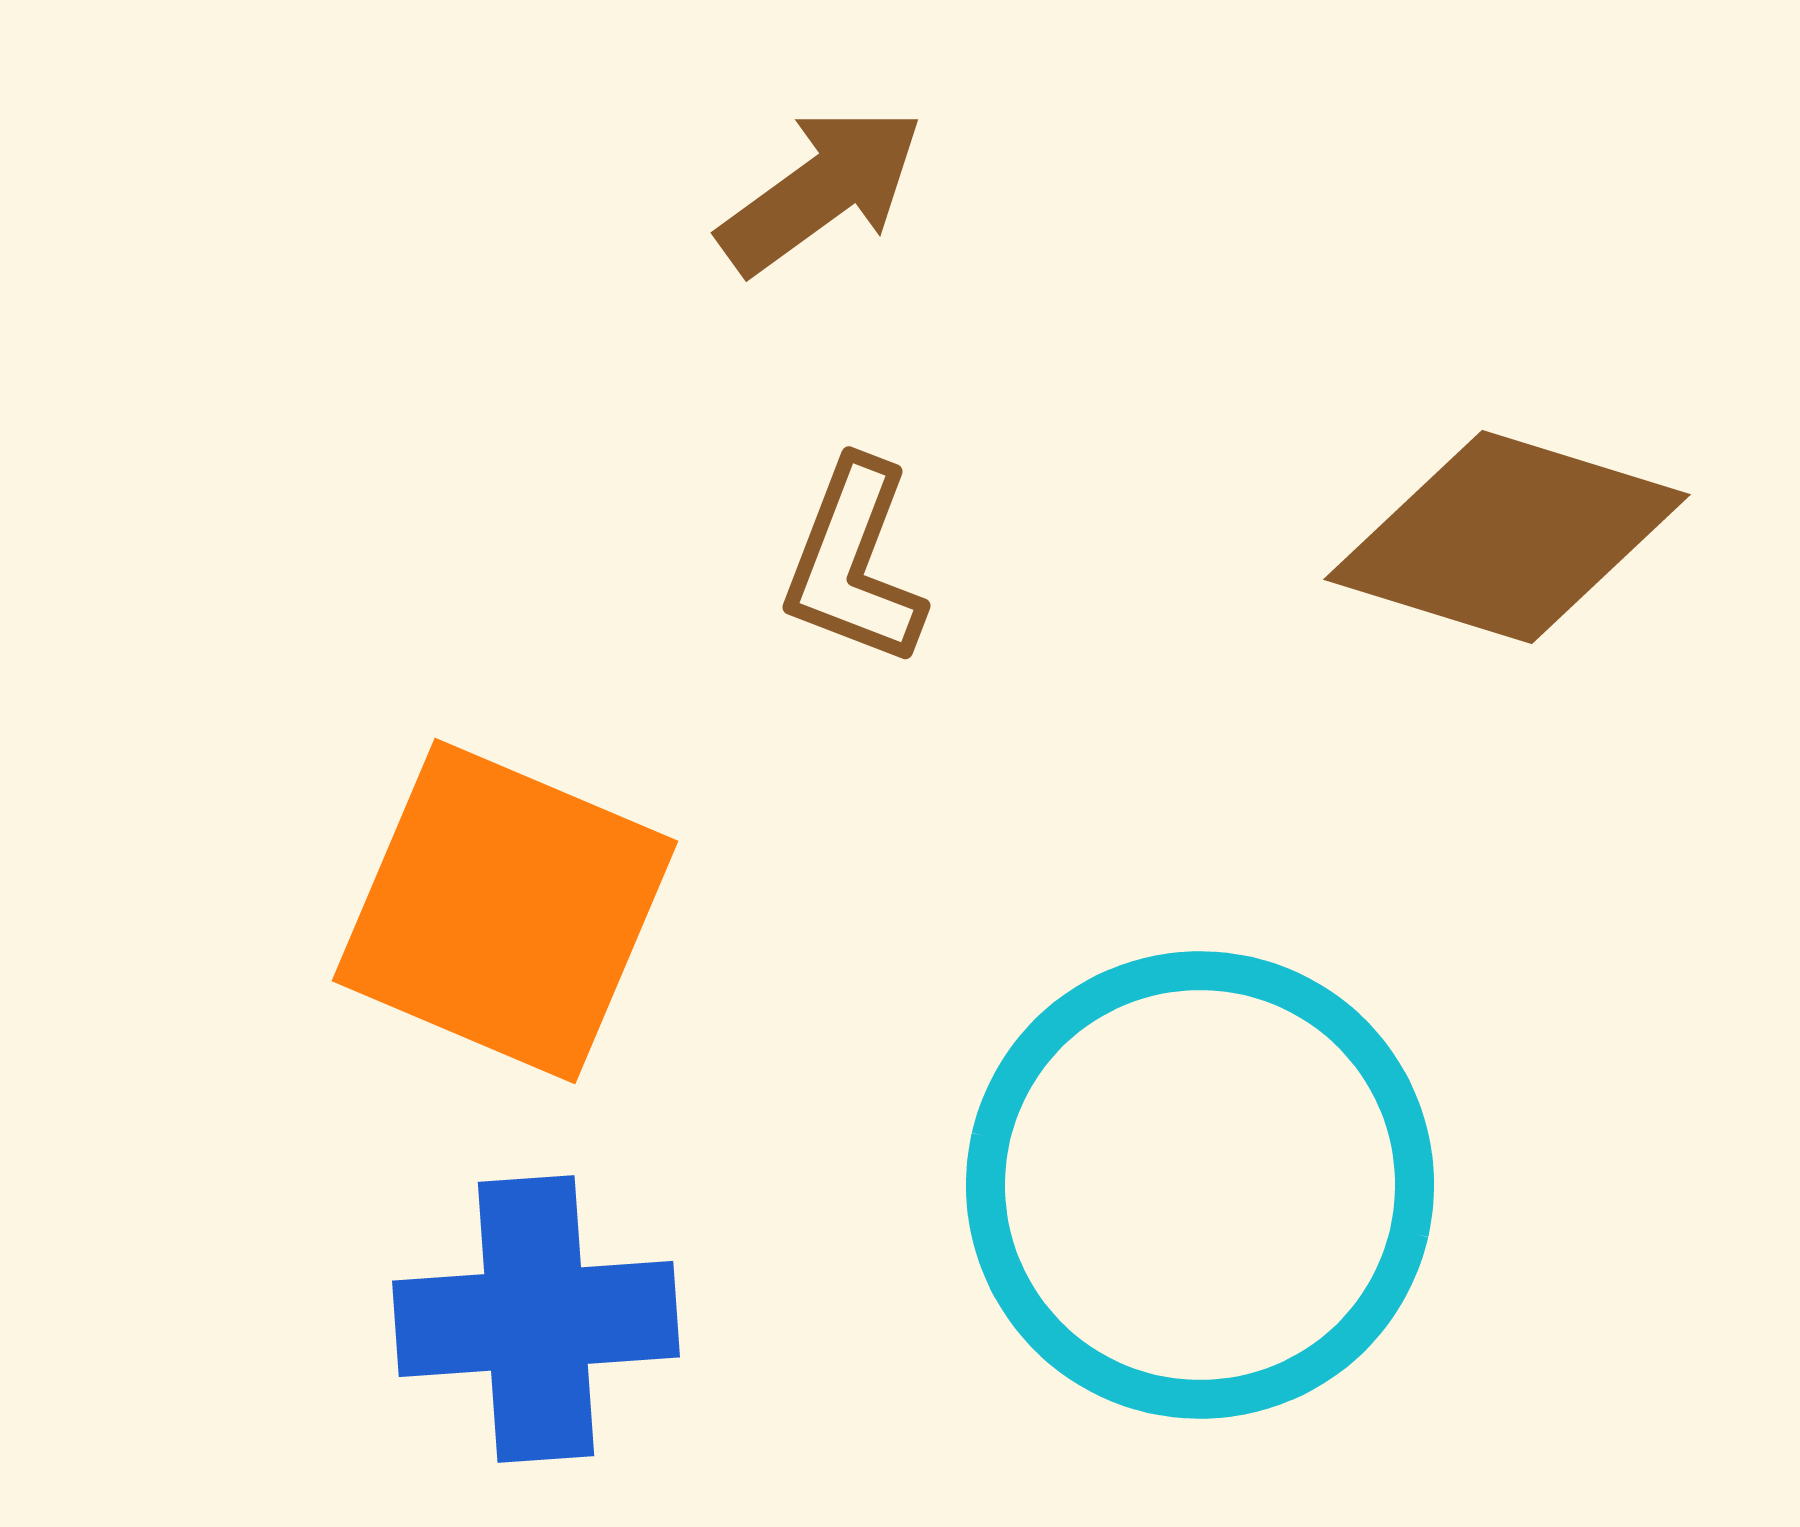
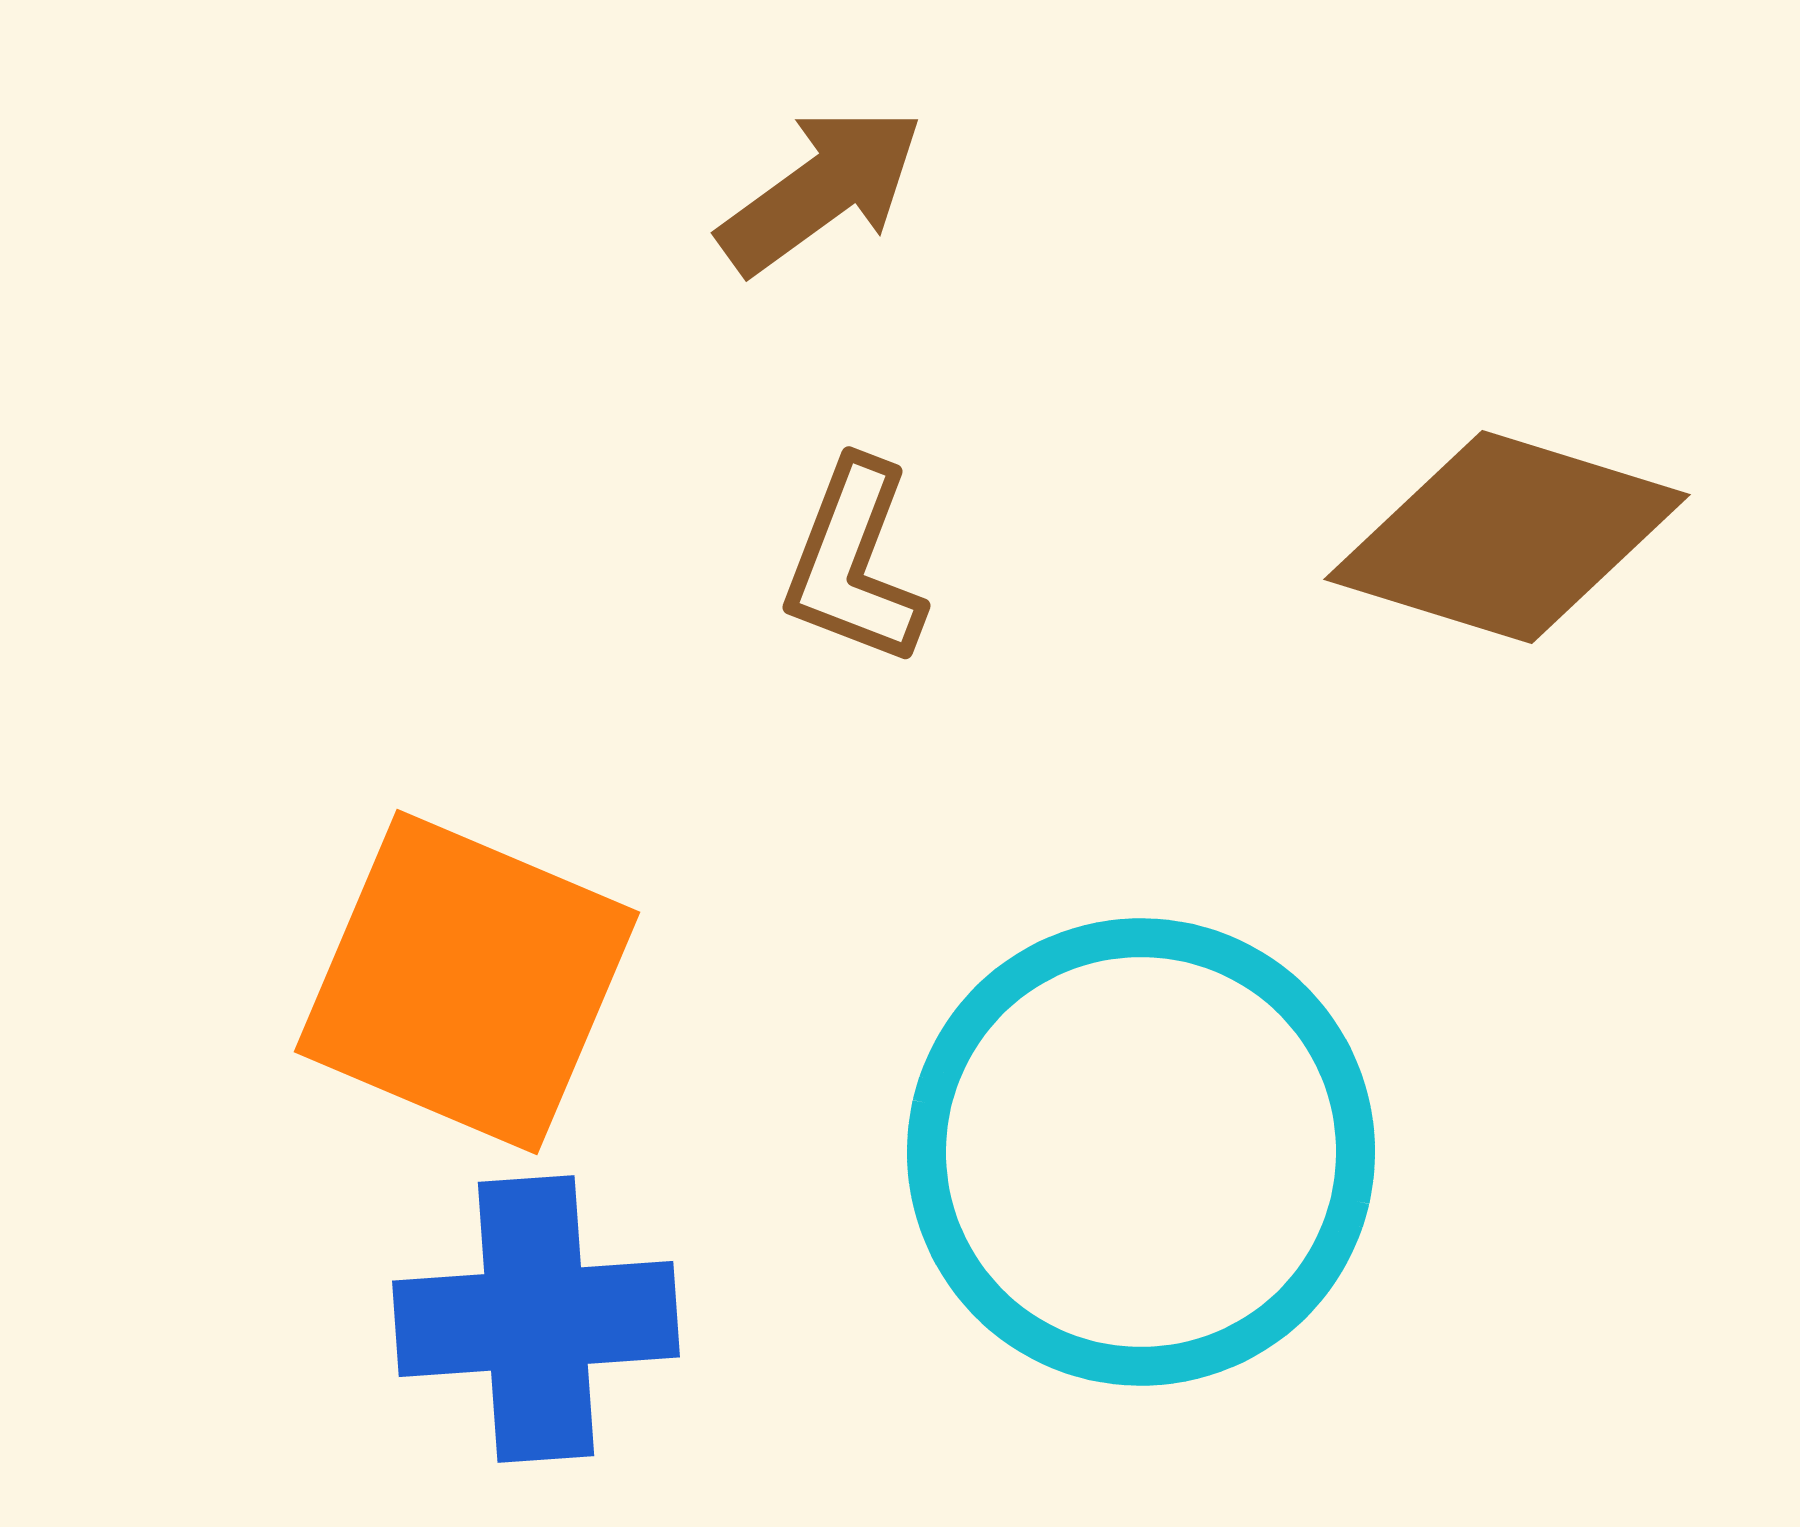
orange square: moved 38 px left, 71 px down
cyan circle: moved 59 px left, 33 px up
